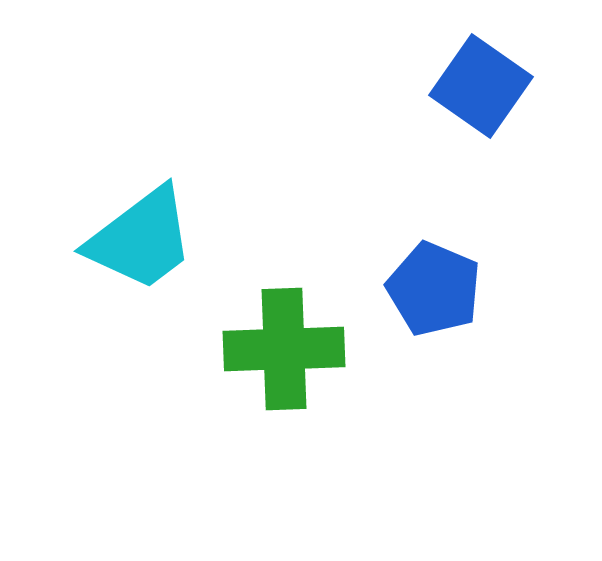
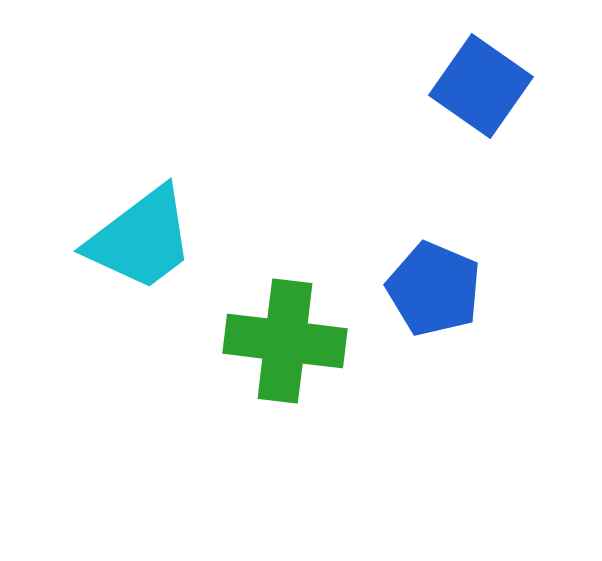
green cross: moved 1 px right, 8 px up; rotated 9 degrees clockwise
